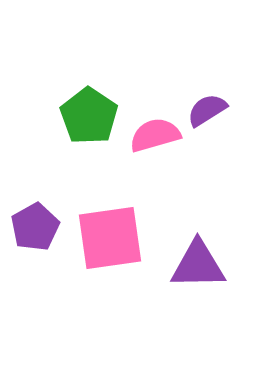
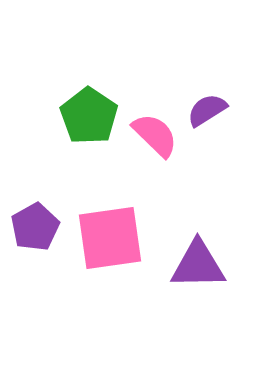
pink semicircle: rotated 60 degrees clockwise
